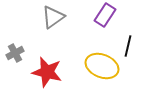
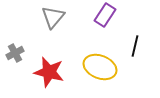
gray triangle: rotated 15 degrees counterclockwise
black line: moved 7 px right
yellow ellipse: moved 2 px left, 1 px down
red star: moved 2 px right
